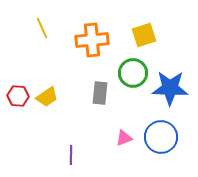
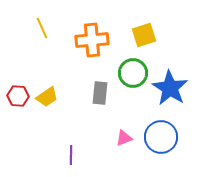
blue star: rotated 30 degrees clockwise
